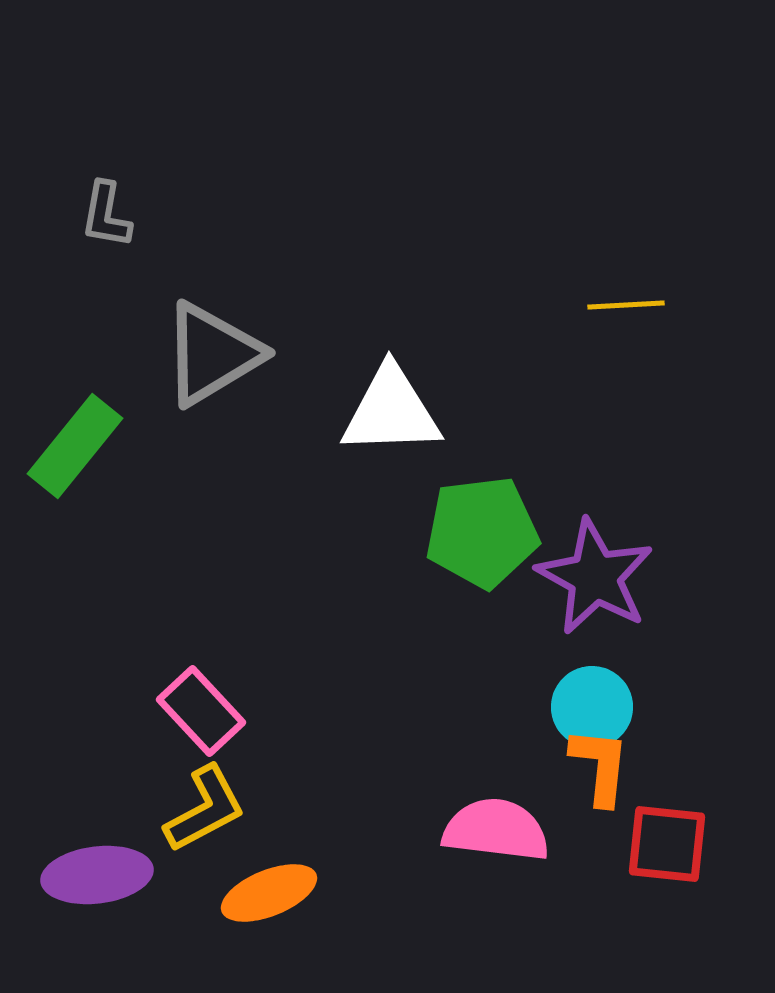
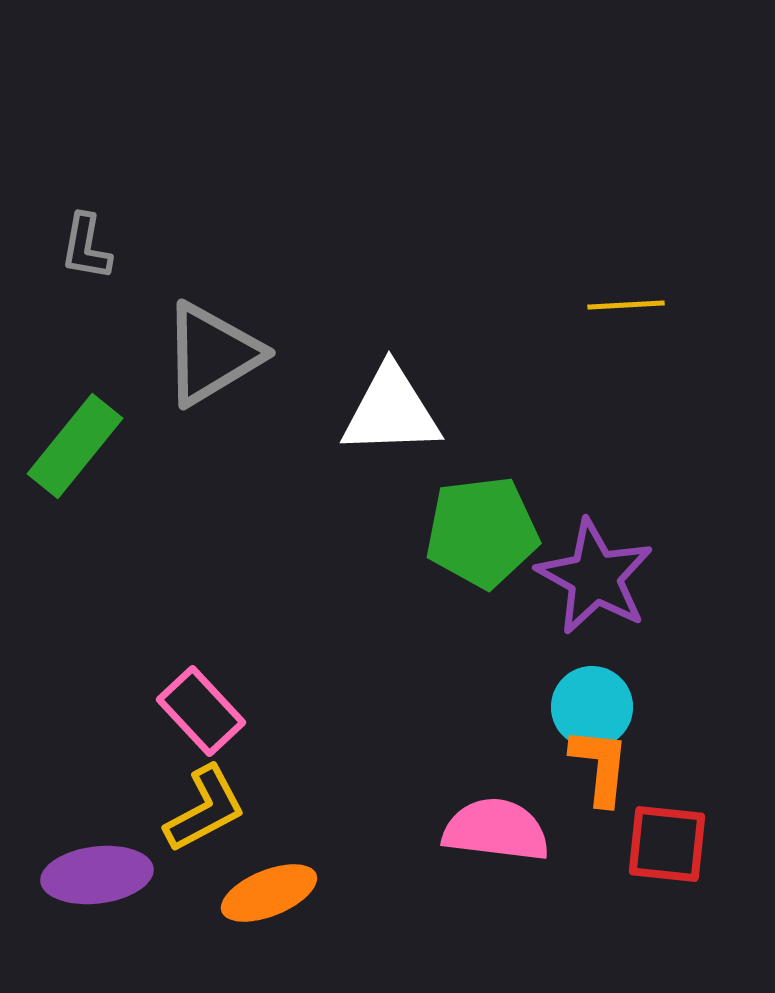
gray L-shape: moved 20 px left, 32 px down
